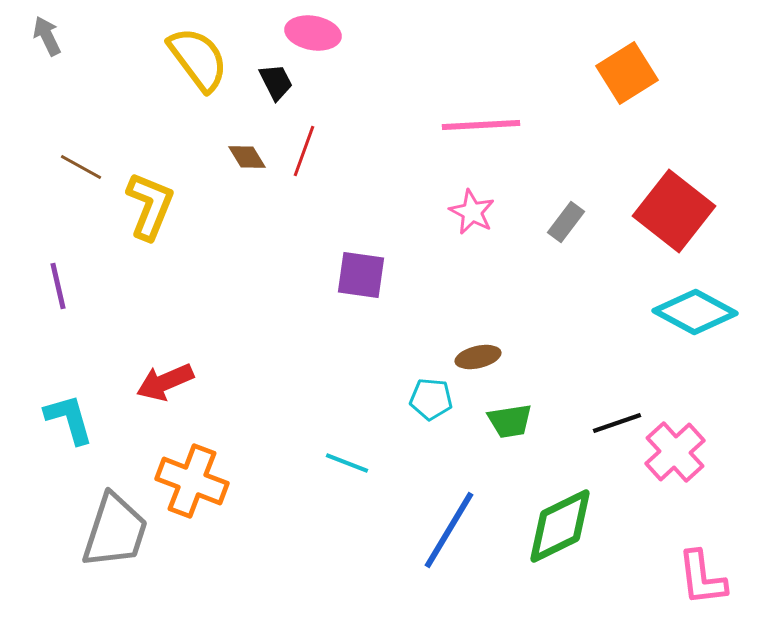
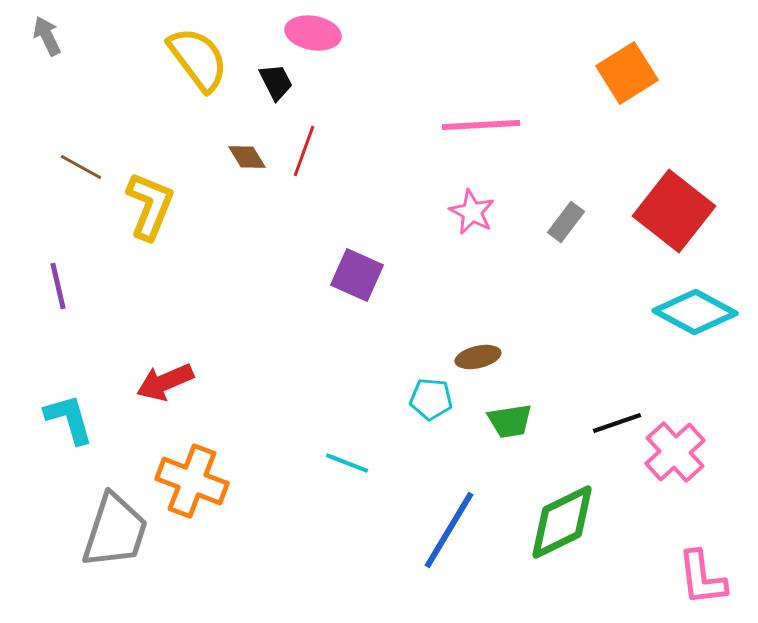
purple square: moved 4 px left; rotated 16 degrees clockwise
green diamond: moved 2 px right, 4 px up
